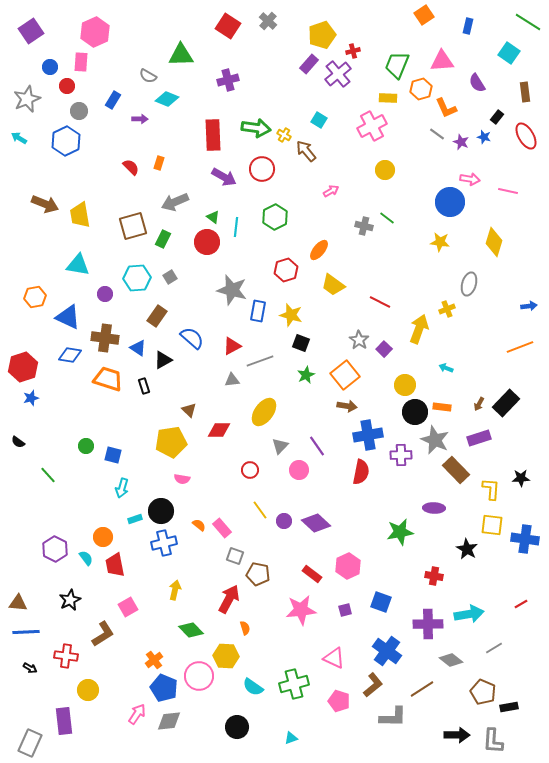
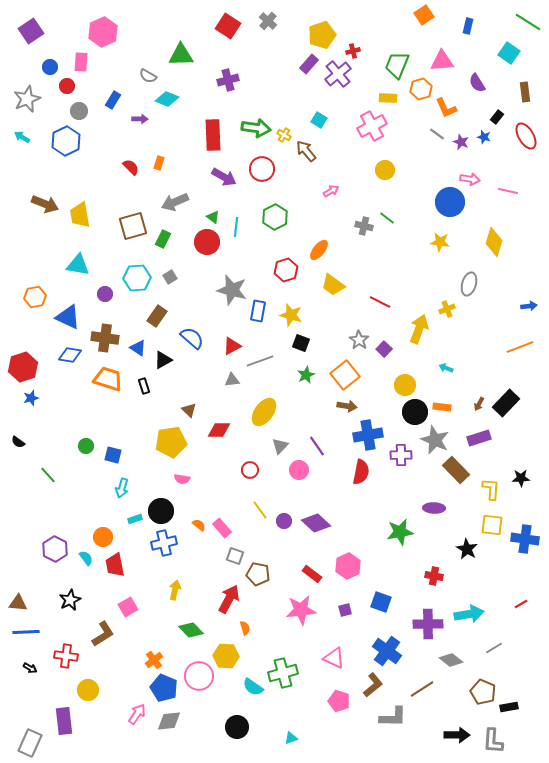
pink hexagon at (95, 32): moved 8 px right
cyan arrow at (19, 138): moved 3 px right, 1 px up
green cross at (294, 684): moved 11 px left, 11 px up
